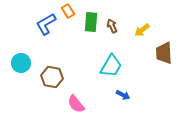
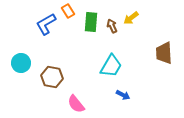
yellow arrow: moved 11 px left, 12 px up
